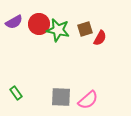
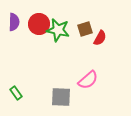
purple semicircle: rotated 60 degrees counterclockwise
pink semicircle: moved 20 px up
